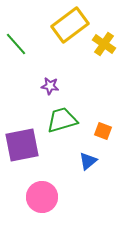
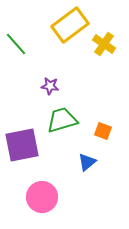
blue triangle: moved 1 px left, 1 px down
